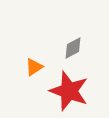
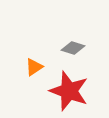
gray diamond: rotated 45 degrees clockwise
